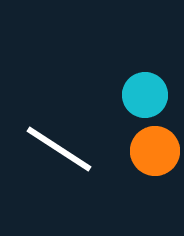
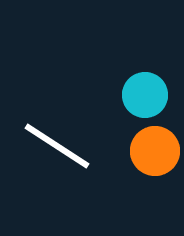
white line: moved 2 px left, 3 px up
